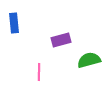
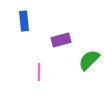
blue rectangle: moved 10 px right, 2 px up
green semicircle: rotated 30 degrees counterclockwise
